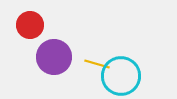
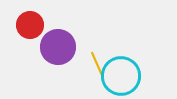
purple circle: moved 4 px right, 10 px up
yellow line: rotated 50 degrees clockwise
